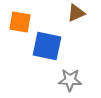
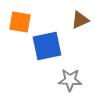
brown triangle: moved 4 px right, 7 px down
blue square: rotated 24 degrees counterclockwise
